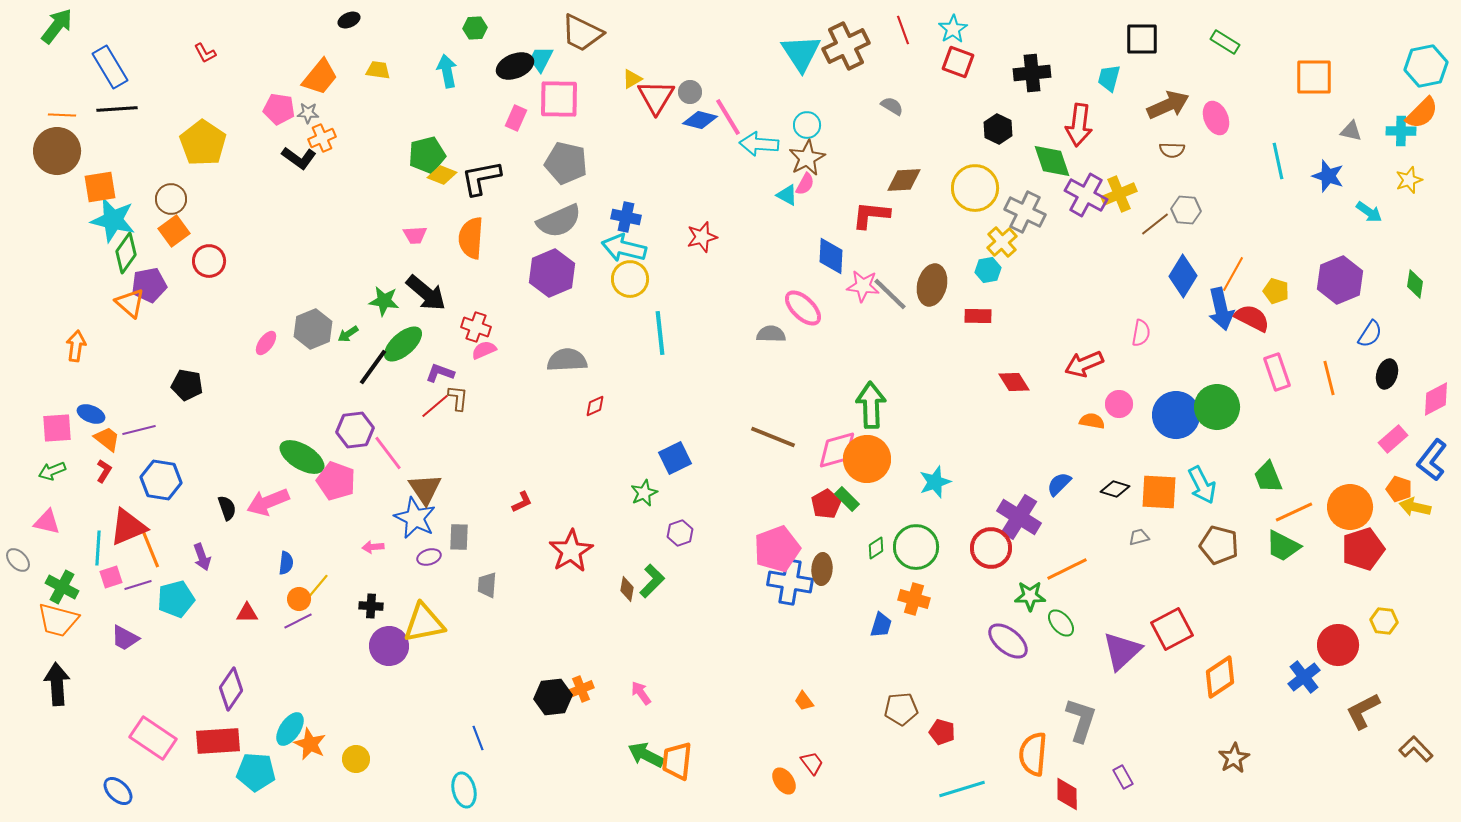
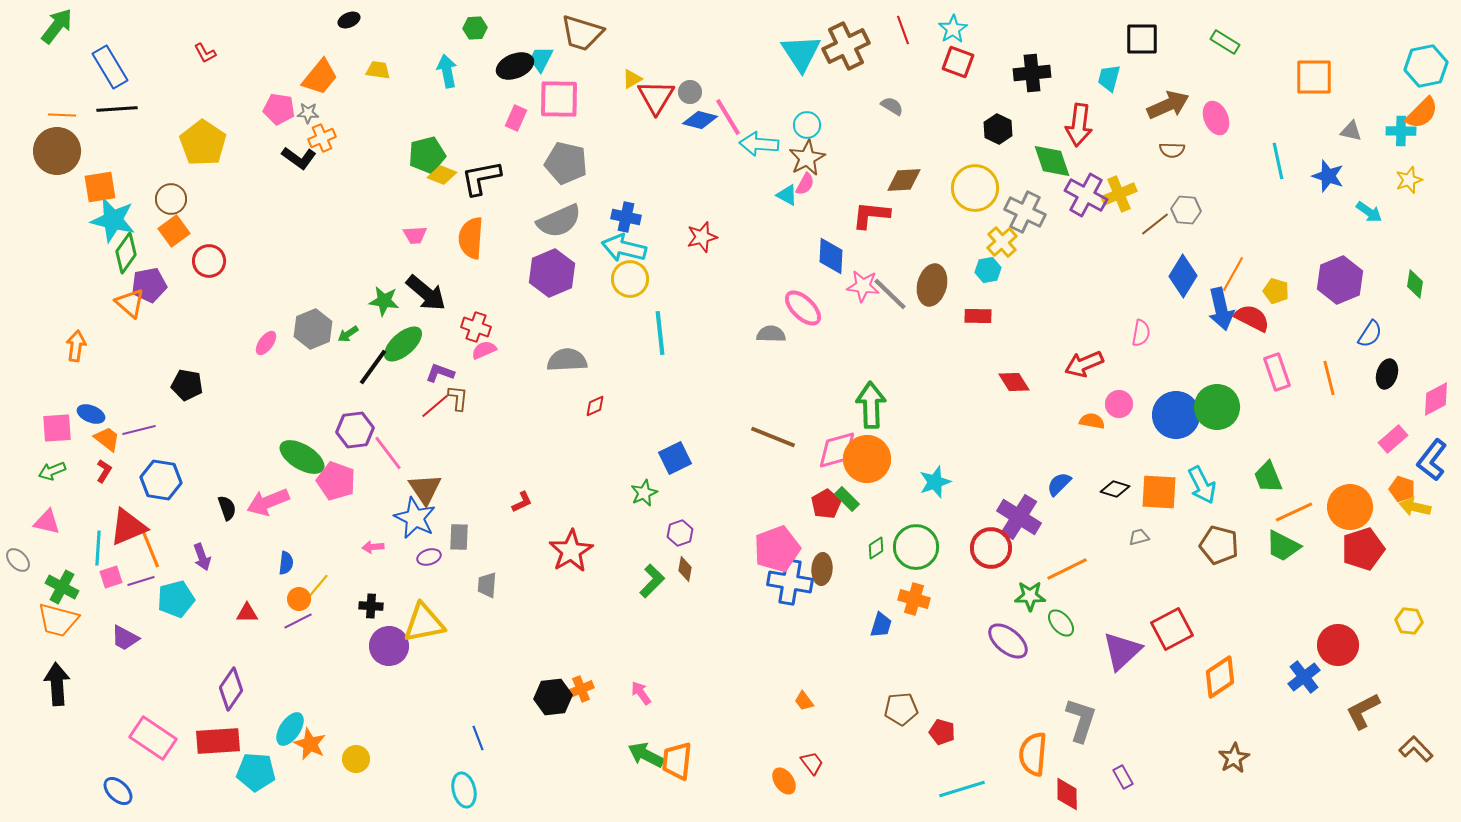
brown trapezoid at (582, 33): rotated 9 degrees counterclockwise
orange pentagon at (1399, 489): moved 3 px right
purple line at (138, 585): moved 3 px right, 4 px up
brown diamond at (627, 589): moved 58 px right, 20 px up
yellow hexagon at (1384, 621): moved 25 px right
